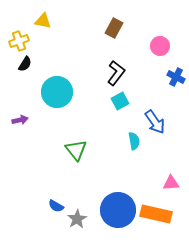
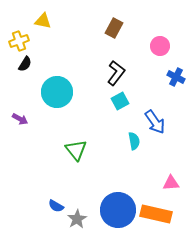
purple arrow: moved 1 px up; rotated 42 degrees clockwise
